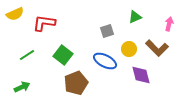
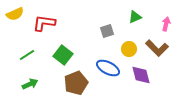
pink arrow: moved 3 px left
blue ellipse: moved 3 px right, 7 px down
green arrow: moved 8 px right, 3 px up
